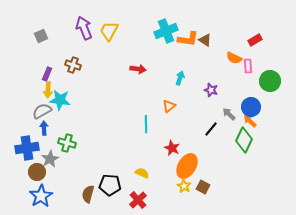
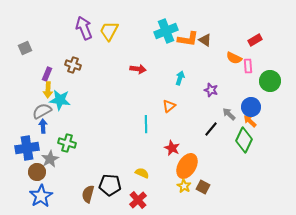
gray square: moved 16 px left, 12 px down
blue arrow: moved 1 px left, 2 px up
